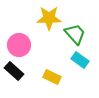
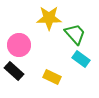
cyan rectangle: moved 1 px right, 1 px up
